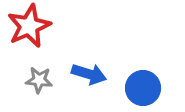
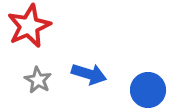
gray star: moved 1 px left; rotated 24 degrees clockwise
blue circle: moved 5 px right, 2 px down
